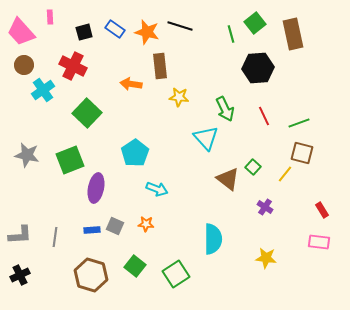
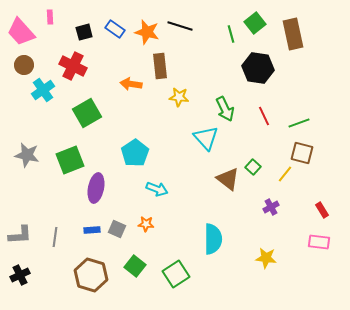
black hexagon at (258, 68): rotated 12 degrees clockwise
green square at (87, 113): rotated 16 degrees clockwise
purple cross at (265, 207): moved 6 px right; rotated 28 degrees clockwise
gray square at (115, 226): moved 2 px right, 3 px down
